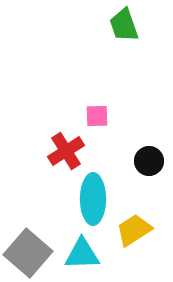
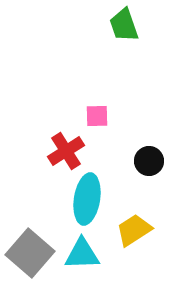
cyan ellipse: moved 6 px left; rotated 9 degrees clockwise
gray square: moved 2 px right
